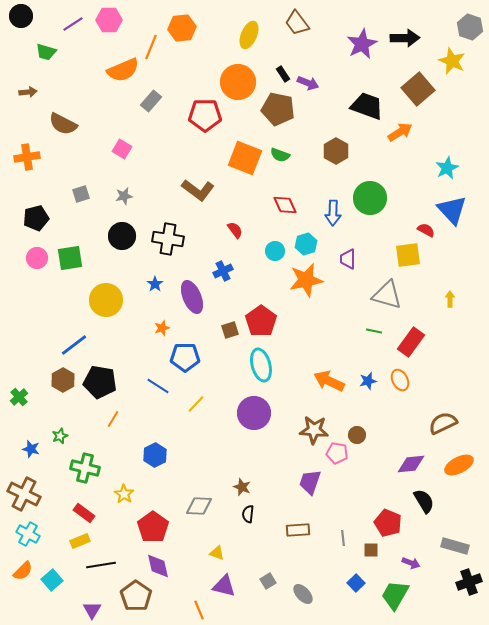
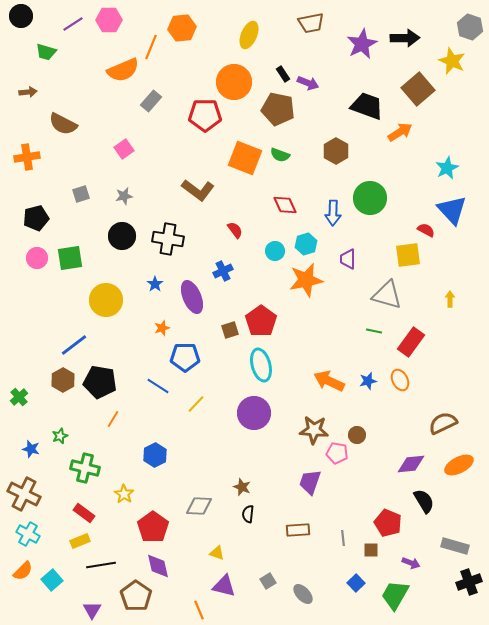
brown trapezoid at (297, 23): moved 14 px right; rotated 64 degrees counterclockwise
orange circle at (238, 82): moved 4 px left
pink square at (122, 149): moved 2 px right; rotated 24 degrees clockwise
